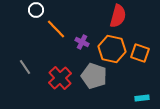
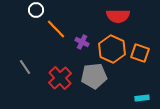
red semicircle: rotated 75 degrees clockwise
orange hexagon: rotated 12 degrees clockwise
gray pentagon: rotated 25 degrees counterclockwise
